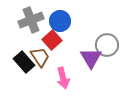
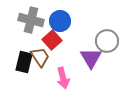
gray cross: rotated 35 degrees clockwise
gray circle: moved 4 px up
black rectangle: rotated 55 degrees clockwise
